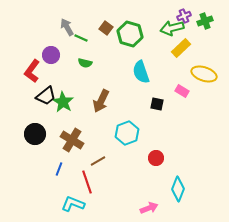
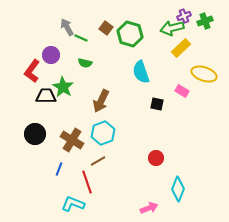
black trapezoid: rotated 140 degrees counterclockwise
green star: moved 15 px up
cyan hexagon: moved 24 px left
